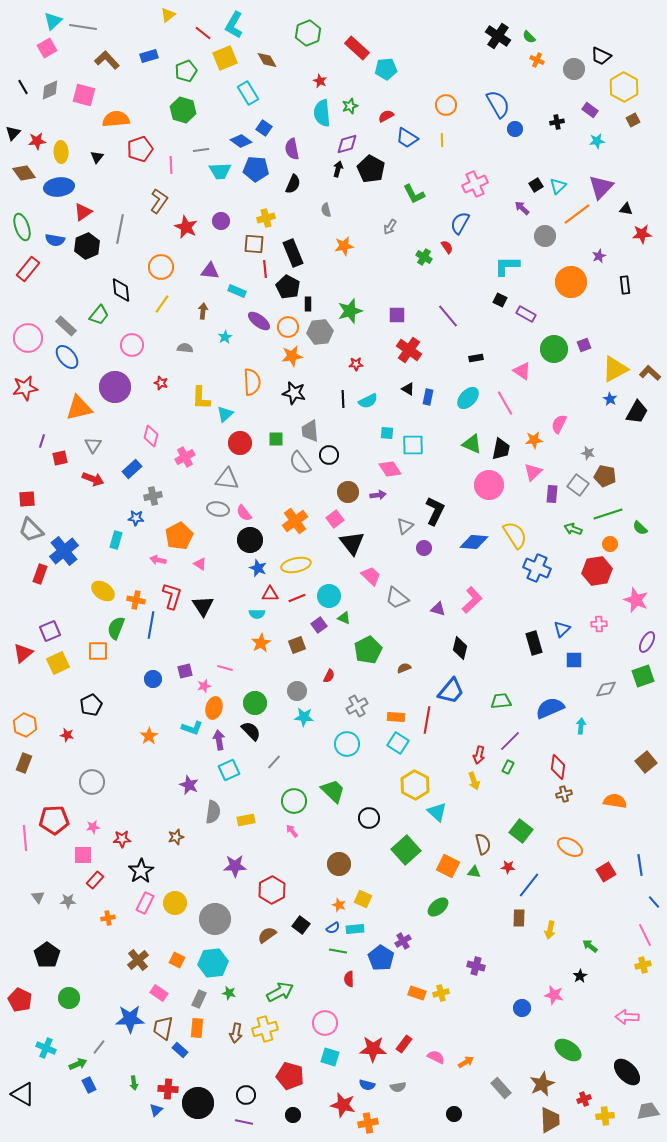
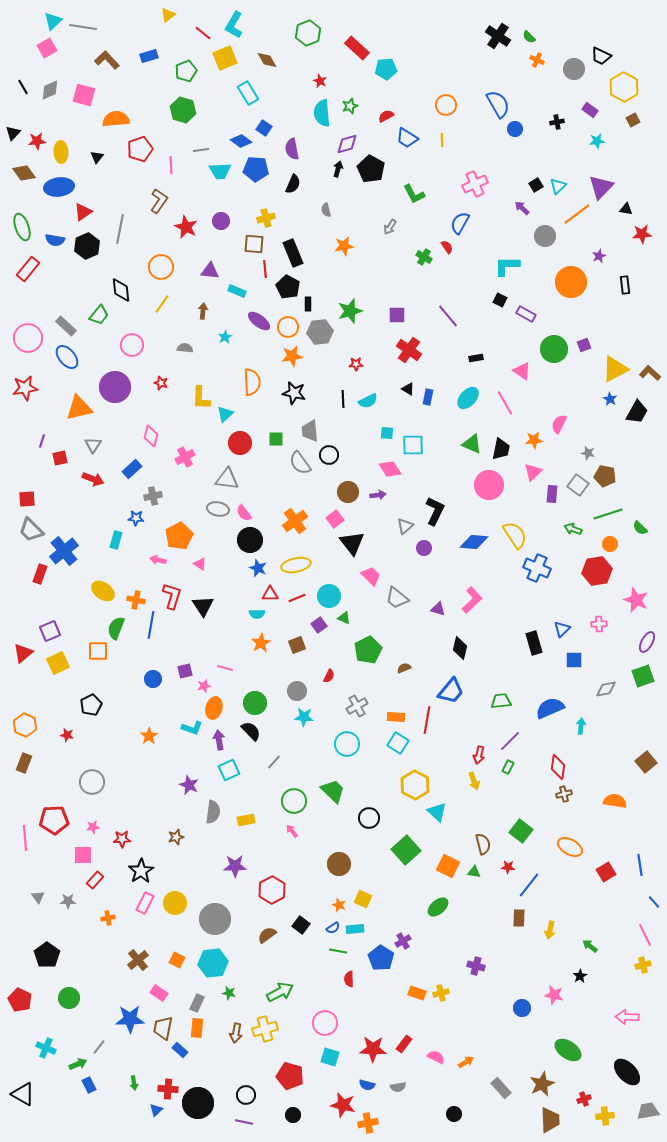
gray rectangle at (199, 999): moved 2 px left, 4 px down
